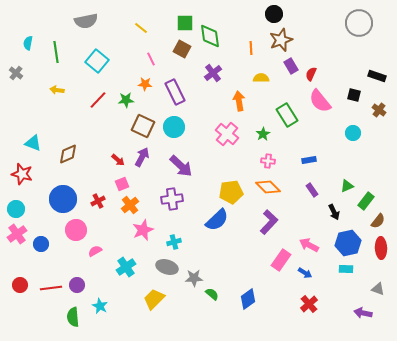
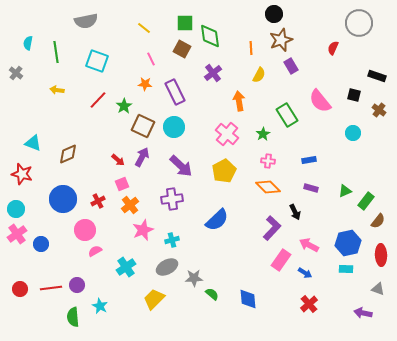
yellow line at (141, 28): moved 3 px right
cyan square at (97, 61): rotated 20 degrees counterclockwise
red semicircle at (311, 74): moved 22 px right, 26 px up
yellow semicircle at (261, 78): moved 2 px left, 3 px up; rotated 119 degrees clockwise
green star at (126, 100): moved 2 px left, 6 px down; rotated 28 degrees counterclockwise
green triangle at (347, 186): moved 2 px left, 5 px down
purple rectangle at (312, 190): moved 1 px left, 2 px up; rotated 40 degrees counterclockwise
yellow pentagon at (231, 192): moved 7 px left, 21 px up; rotated 20 degrees counterclockwise
black arrow at (334, 212): moved 39 px left
purple L-shape at (269, 222): moved 3 px right, 6 px down
pink circle at (76, 230): moved 9 px right
cyan cross at (174, 242): moved 2 px left, 2 px up
red ellipse at (381, 248): moved 7 px down
gray ellipse at (167, 267): rotated 45 degrees counterclockwise
red circle at (20, 285): moved 4 px down
blue diamond at (248, 299): rotated 60 degrees counterclockwise
